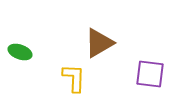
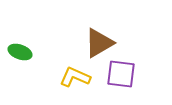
purple square: moved 29 px left
yellow L-shape: moved 1 px right, 1 px up; rotated 68 degrees counterclockwise
